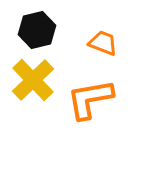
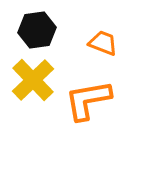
black hexagon: rotated 6 degrees clockwise
orange L-shape: moved 2 px left, 1 px down
